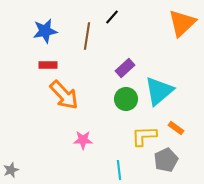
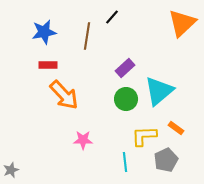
blue star: moved 1 px left, 1 px down
cyan line: moved 6 px right, 8 px up
